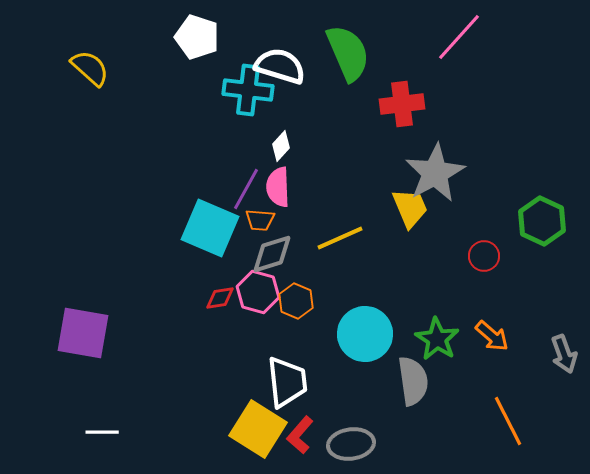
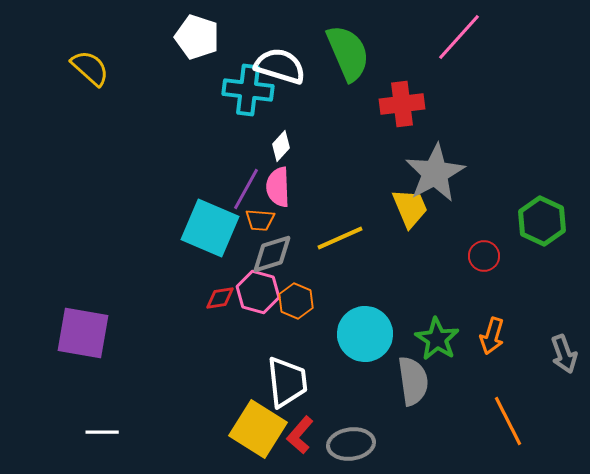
orange arrow: rotated 66 degrees clockwise
